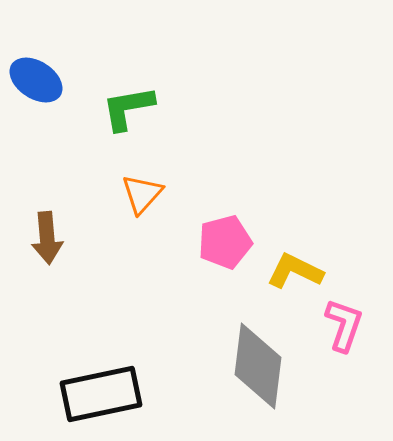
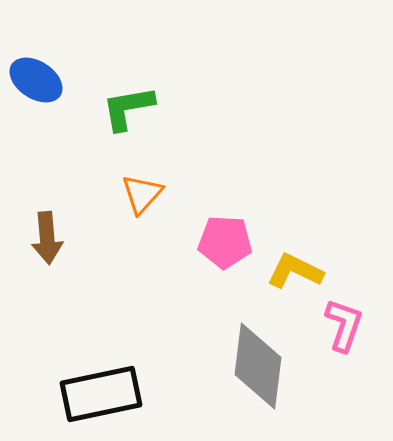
pink pentagon: rotated 18 degrees clockwise
